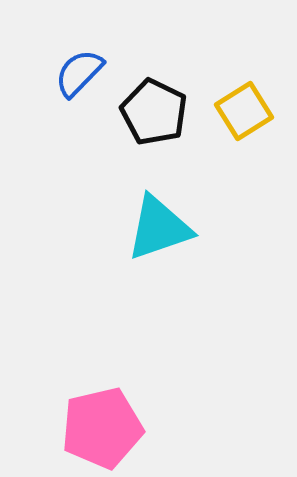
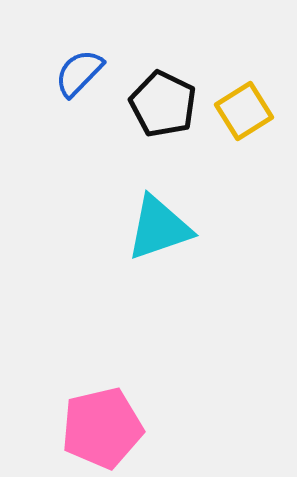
black pentagon: moved 9 px right, 8 px up
